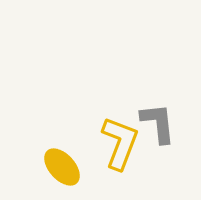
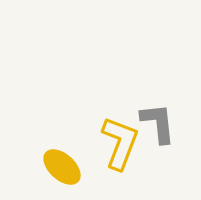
yellow ellipse: rotated 6 degrees counterclockwise
